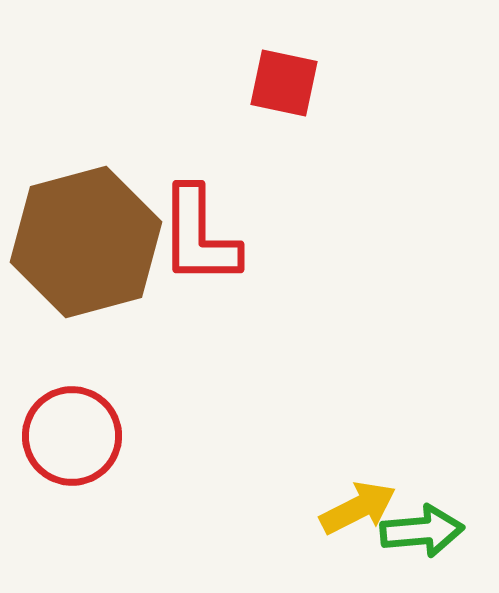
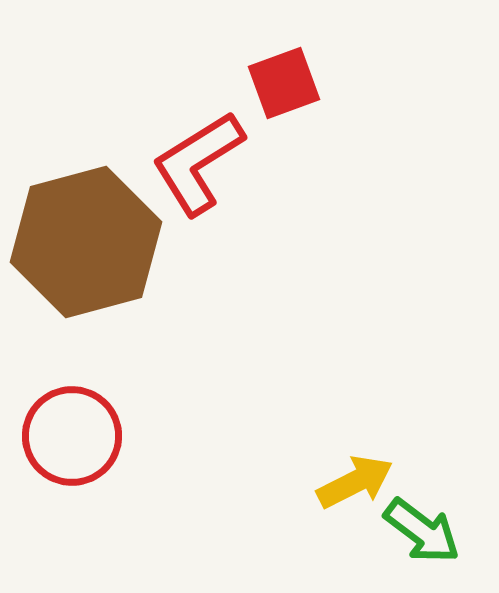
red square: rotated 32 degrees counterclockwise
red L-shape: moved 1 px left, 73 px up; rotated 58 degrees clockwise
yellow arrow: moved 3 px left, 26 px up
green arrow: rotated 42 degrees clockwise
